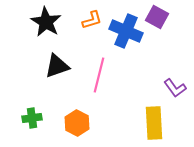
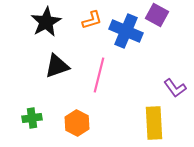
purple square: moved 2 px up
black star: rotated 12 degrees clockwise
